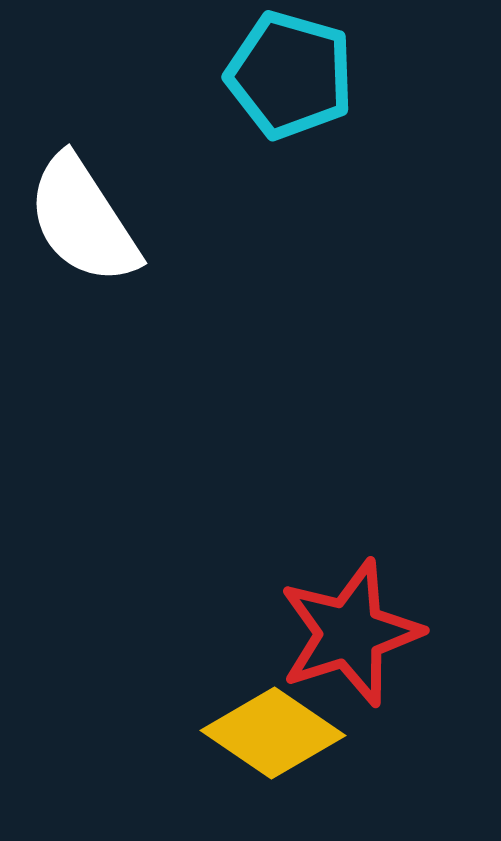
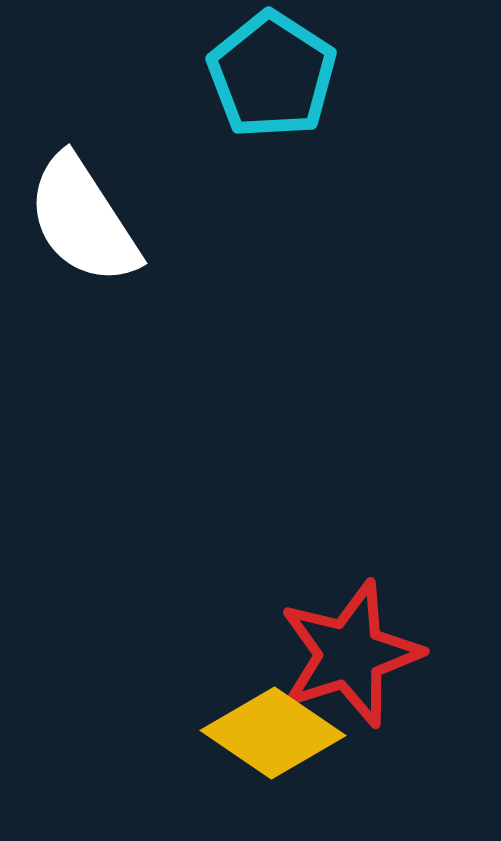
cyan pentagon: moved 18 px left; rotated 17 degrees clockwise
red star: moved 21 px down
